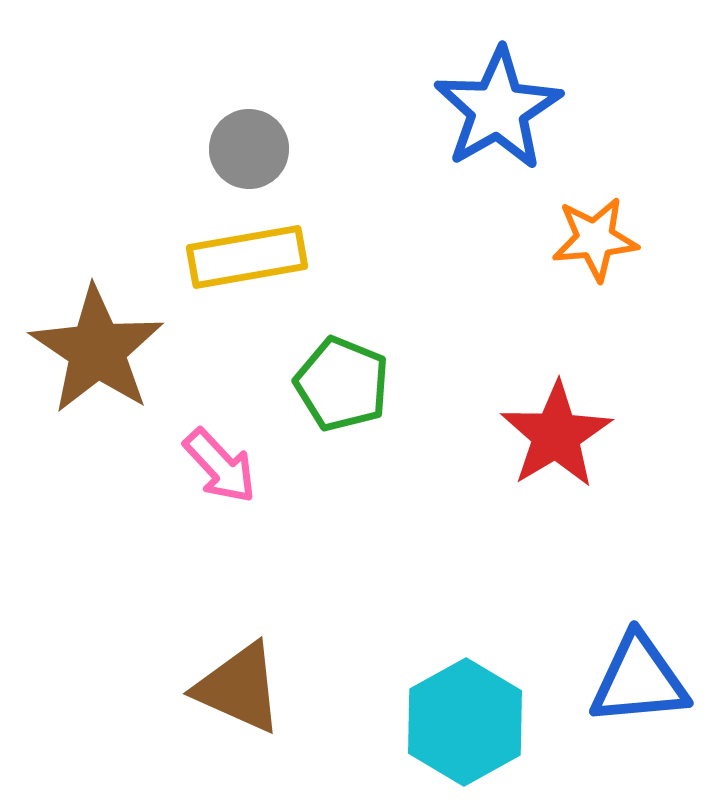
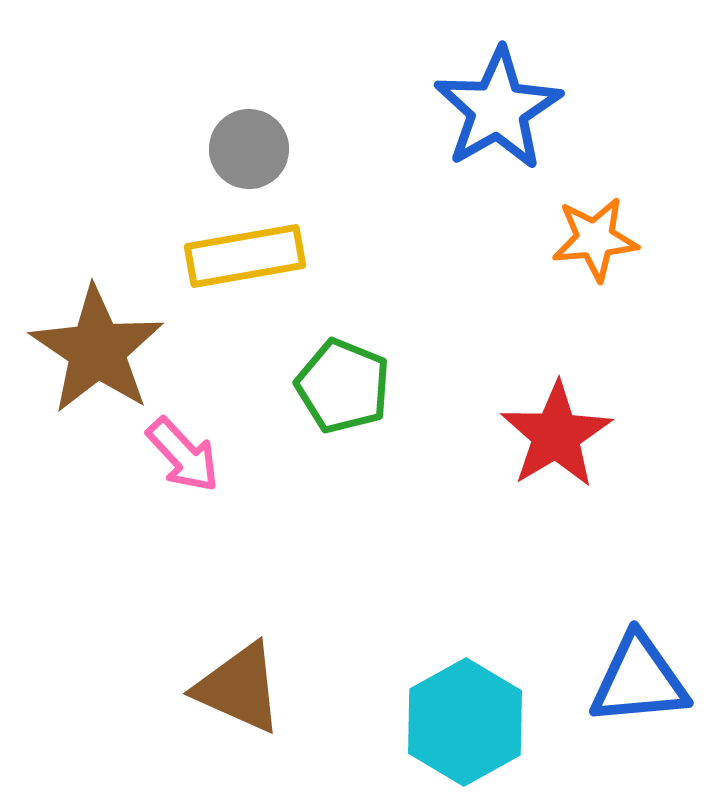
yellow rectangle: moved 2 px left, 1 px up
green pentagon: moved 1 px right, 2 px down
pink arrow: moved 37 px left, 11 px up
